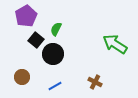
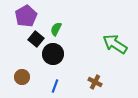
black square: moved 1 px up
blue line: rotated 40 degrees counterclockwise
